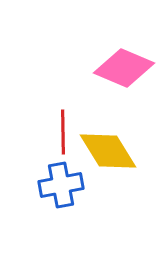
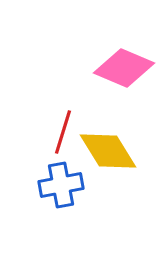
red line: rotated 18 degrees clockwise
